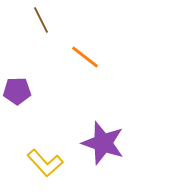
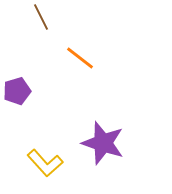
brown line: moved 3 px up
orange line: moved 5 px left, 1 px down
purple pentagon: rotated 16 degrees counterclockwise
